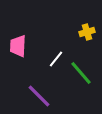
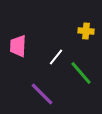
yellow cross: moved 1 px left, 1 px up; rotated 21 degrees clockwise
white line: moved 2 px up
purple line: moved 3 px right, 2 px up
